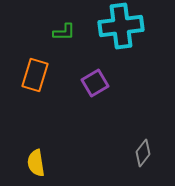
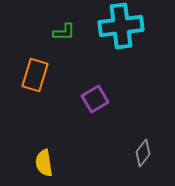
purple square: moved 16 px down
yellow semicircle: moved 8 px right
